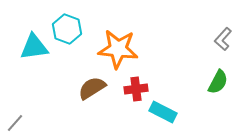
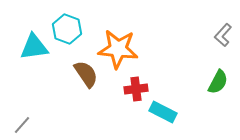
gray L-shape: moved 4 px up
brown semicircle: moved 6 px left, 14 px up; rotated 88 degrees clockwise
gray line: moved 7 px right, 2 px down
